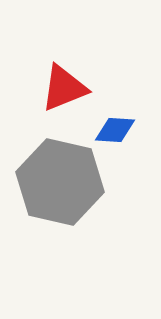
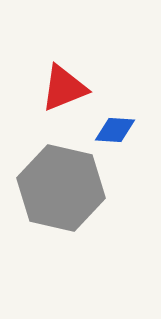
gray hexagon: moved 1 px right, 6 px down
